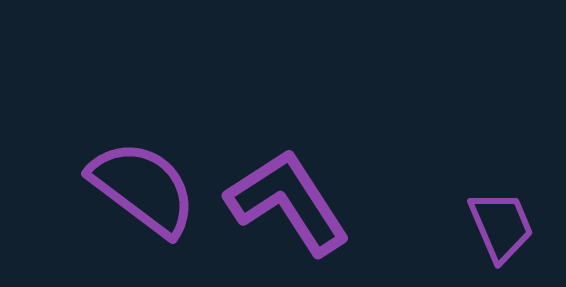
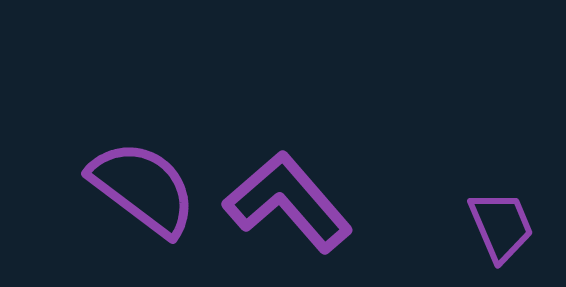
purple L-shape: rotated 8 degrees counterclockwise
